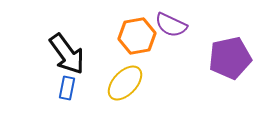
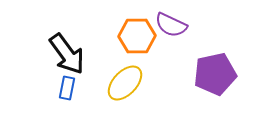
orange hexagon: rotated 9 degrees clockwise
purple pentagon: moved 15 px left, 16 px down
